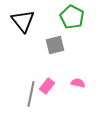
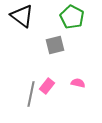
black triangle: moved 1 px left, 5 px up; rotated 15 degrees counterclockwise
